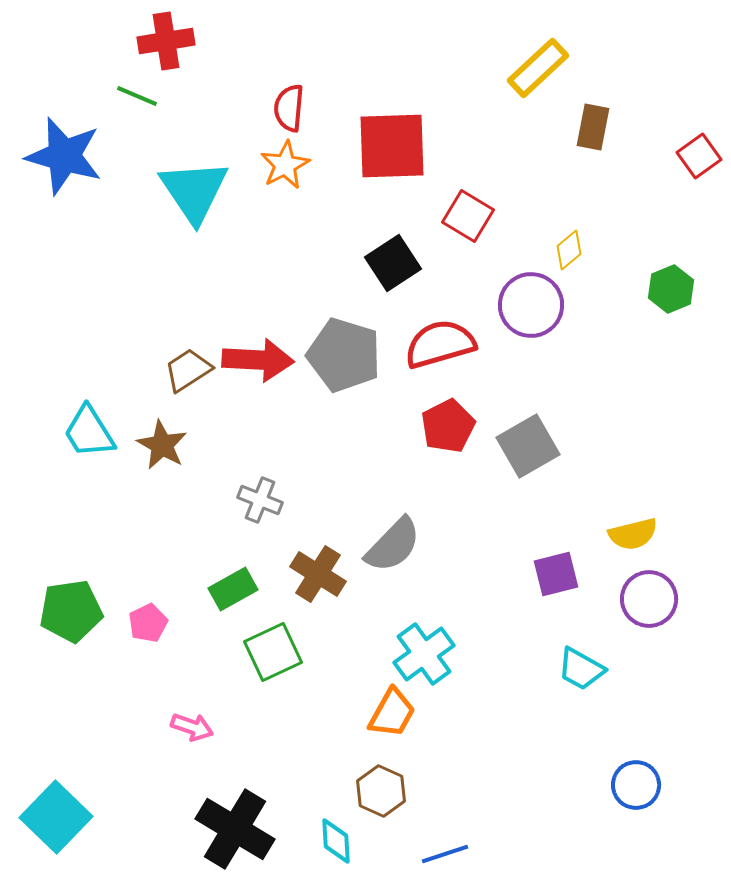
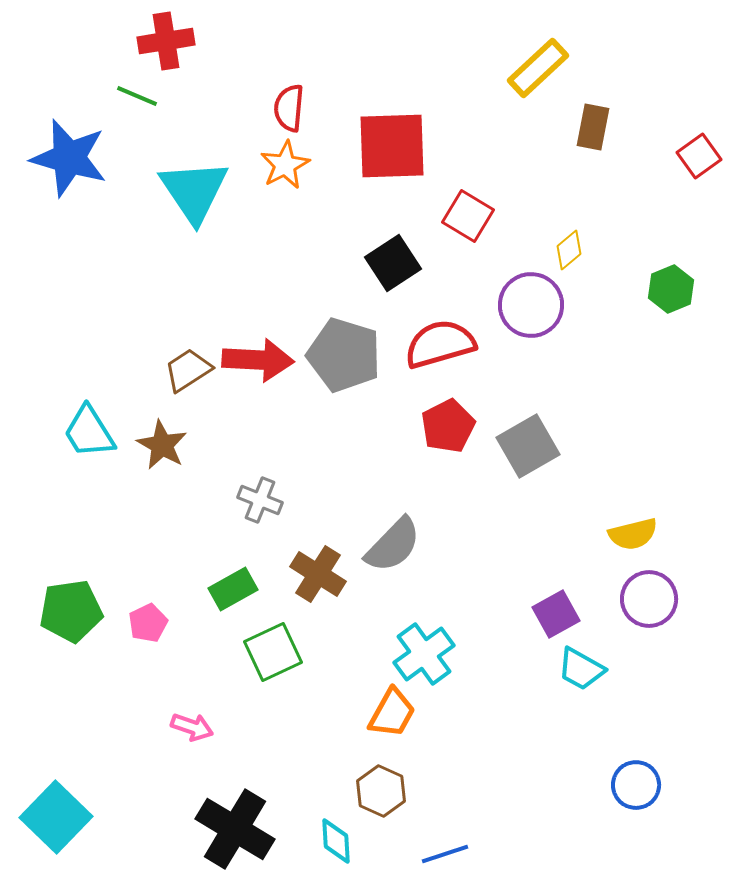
blue star at (64, 156): moved 5 px right, 2 px down
purple square at (556, 574): moved 40 px down; rotated 15 degrees counterclockwise
